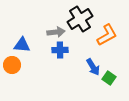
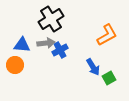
black cross: moved 29 px left
gray arrow: moved 10 px left, 11 px down
blue cross: rotated 28 degrees counterclockwise
orange circle: moved 3 px right
green square: rotated 24 degrees clockwise
